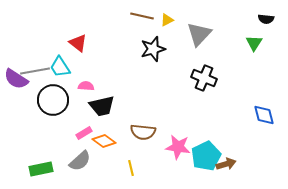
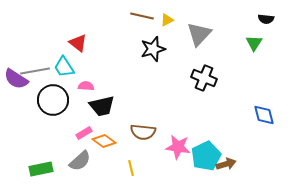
cyan trapezoid: moved 4 px right
